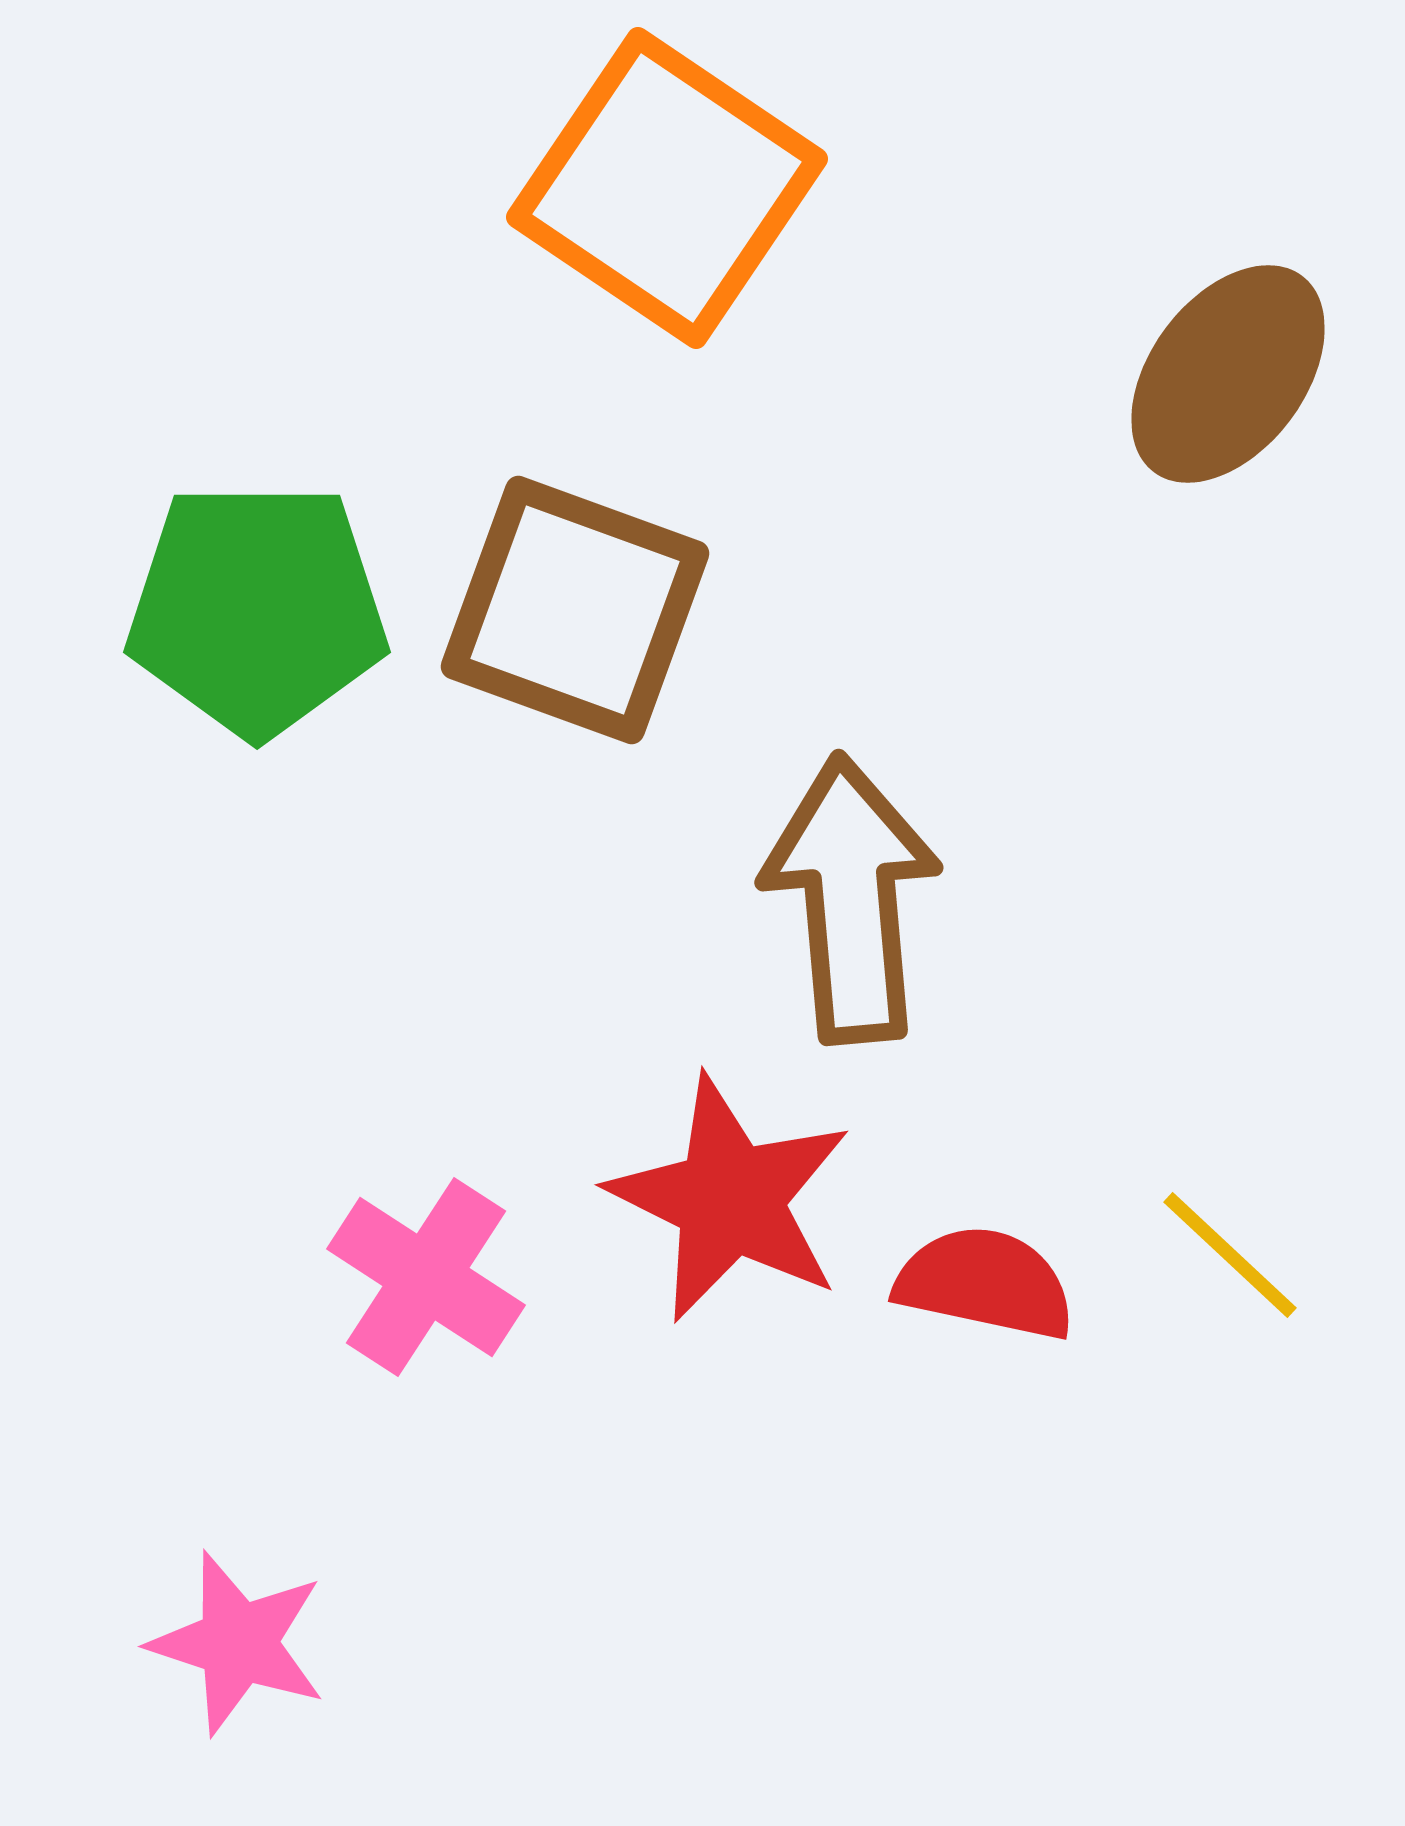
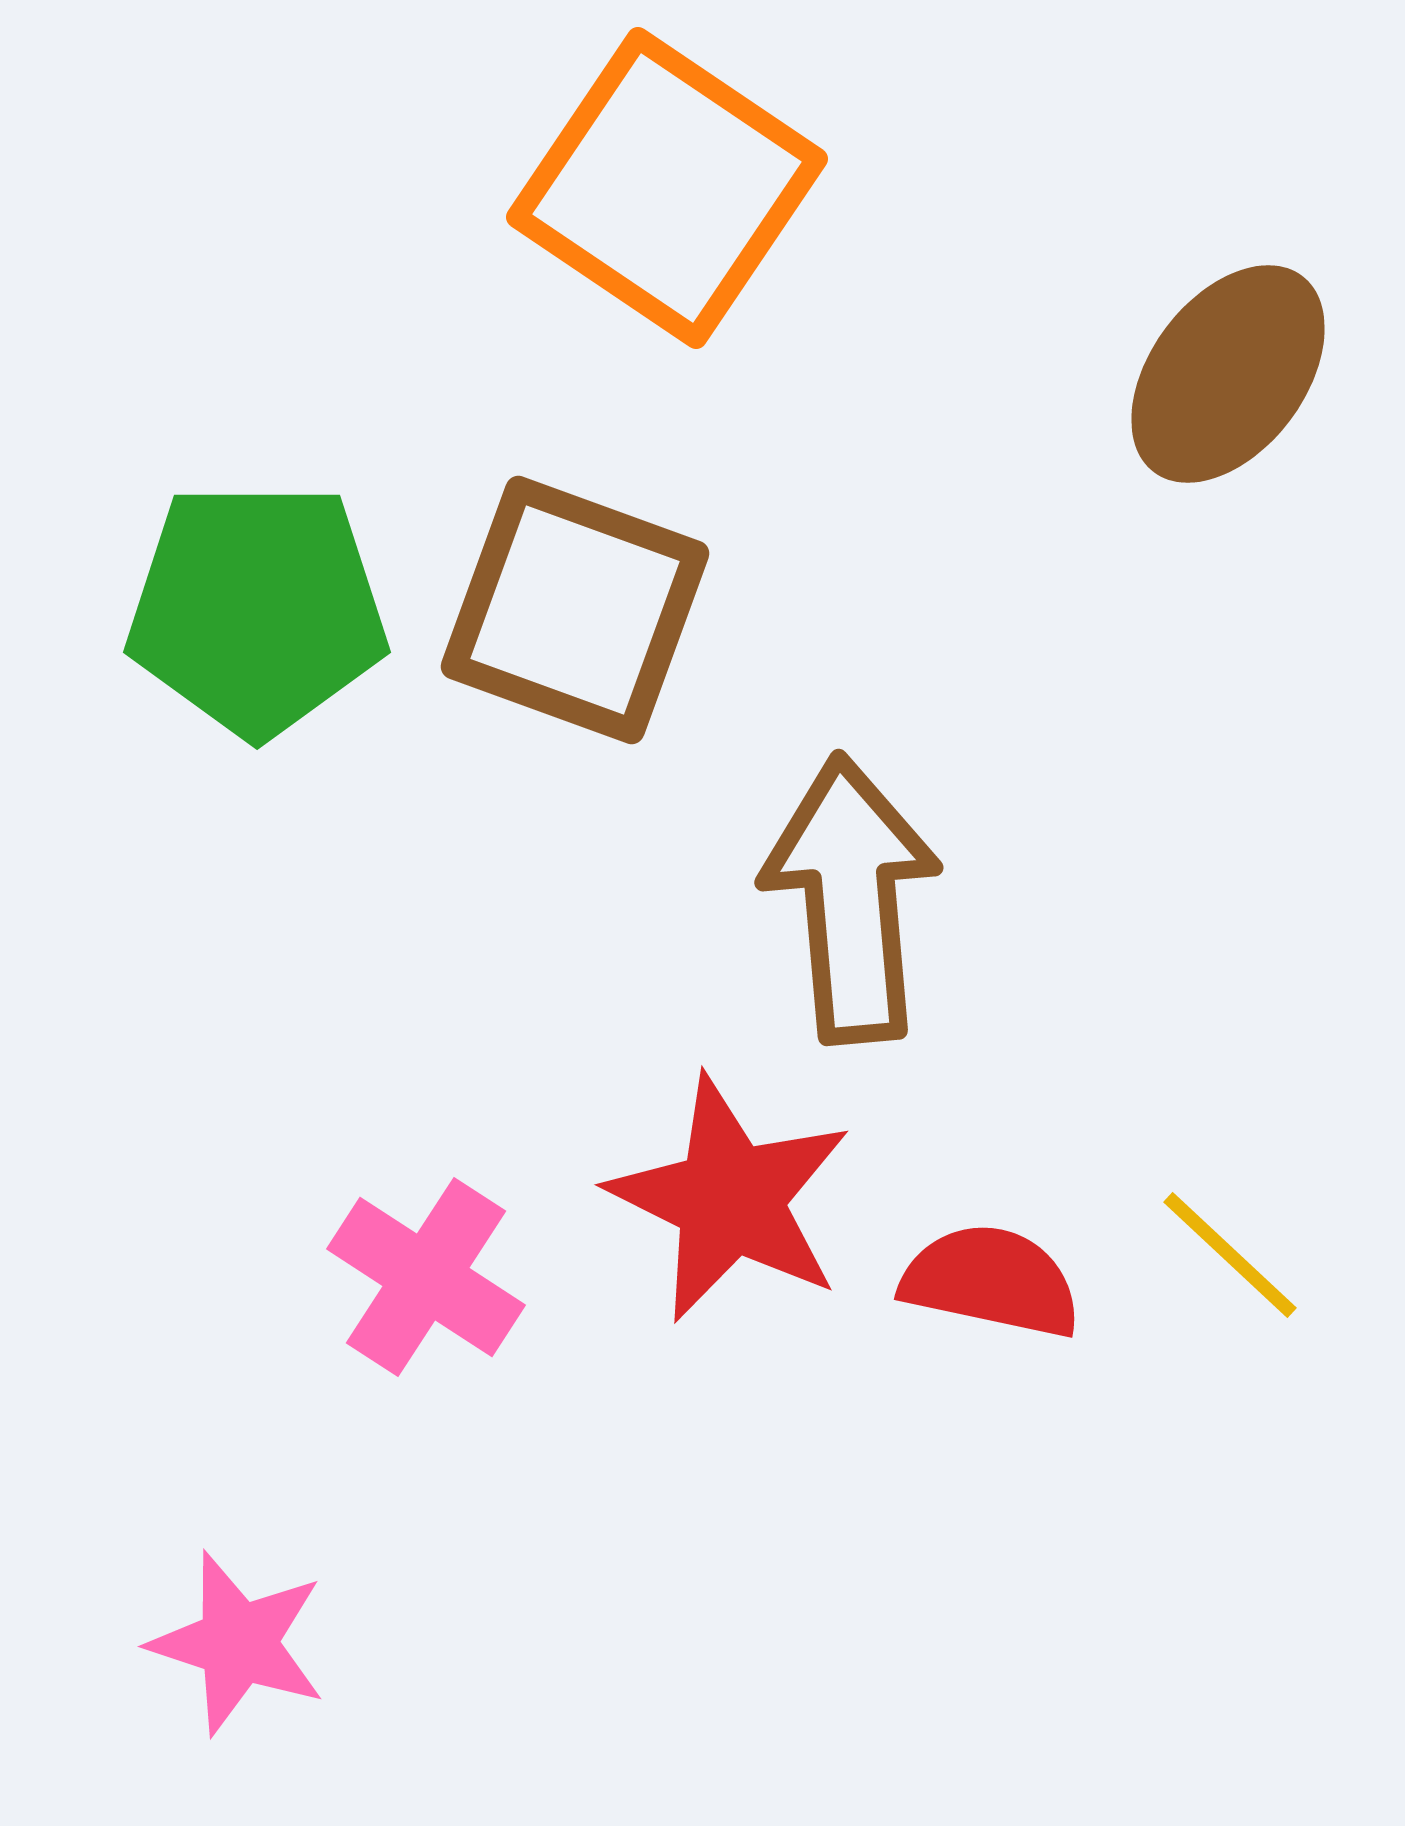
red semicircle: moved 6 px right, 2 px up
